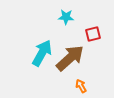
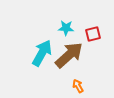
cyan star: moved 11 px down
brown arrow: moved 1 px left, 3 px up
orange arrow: moved 3 px left
